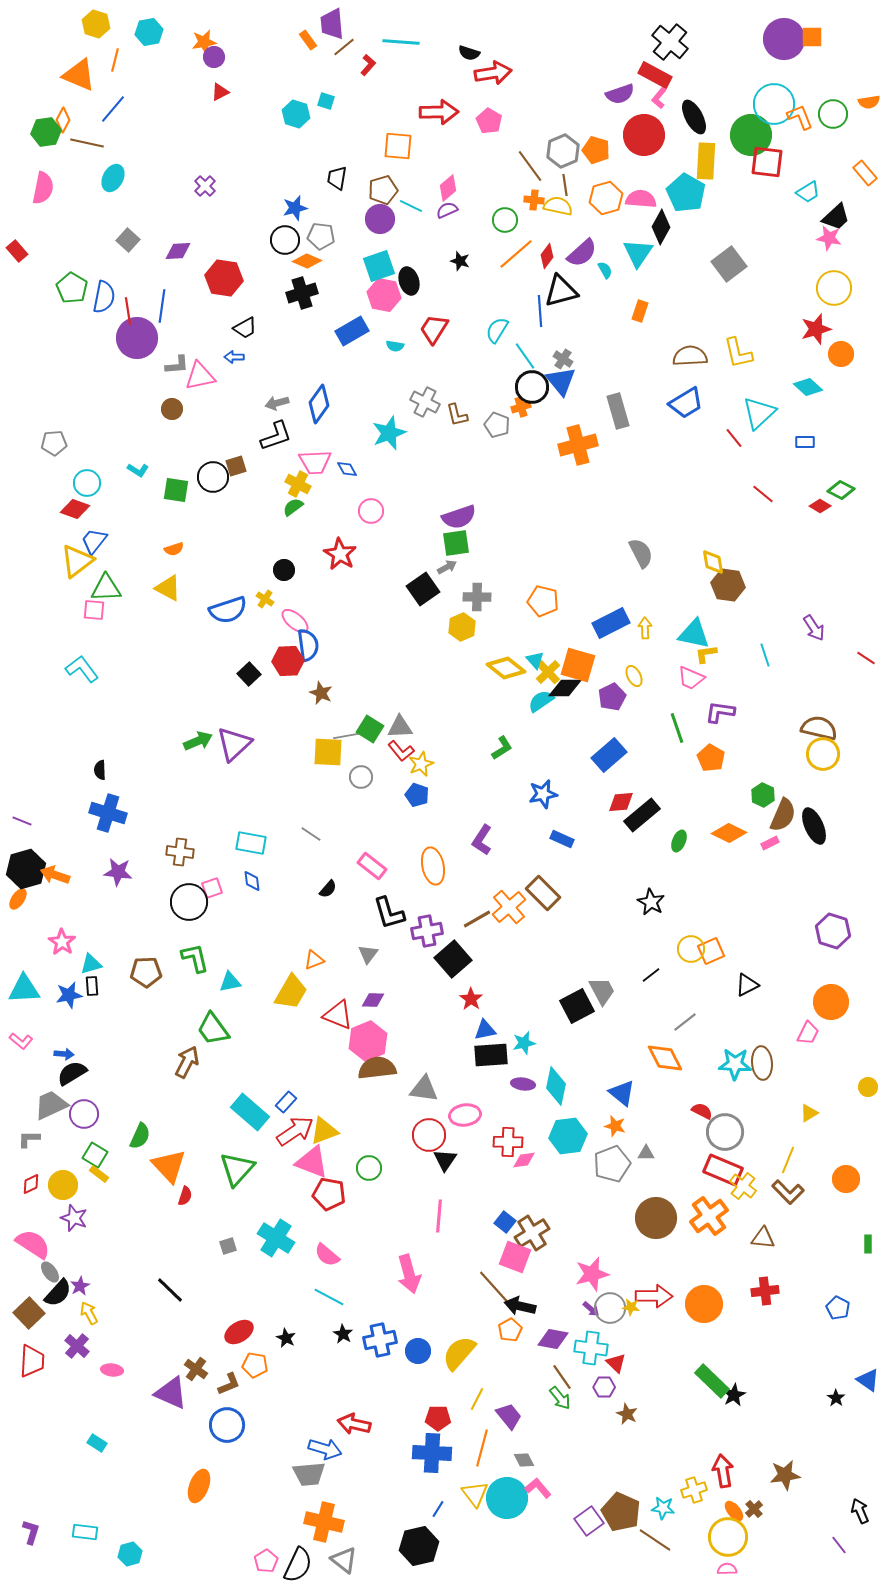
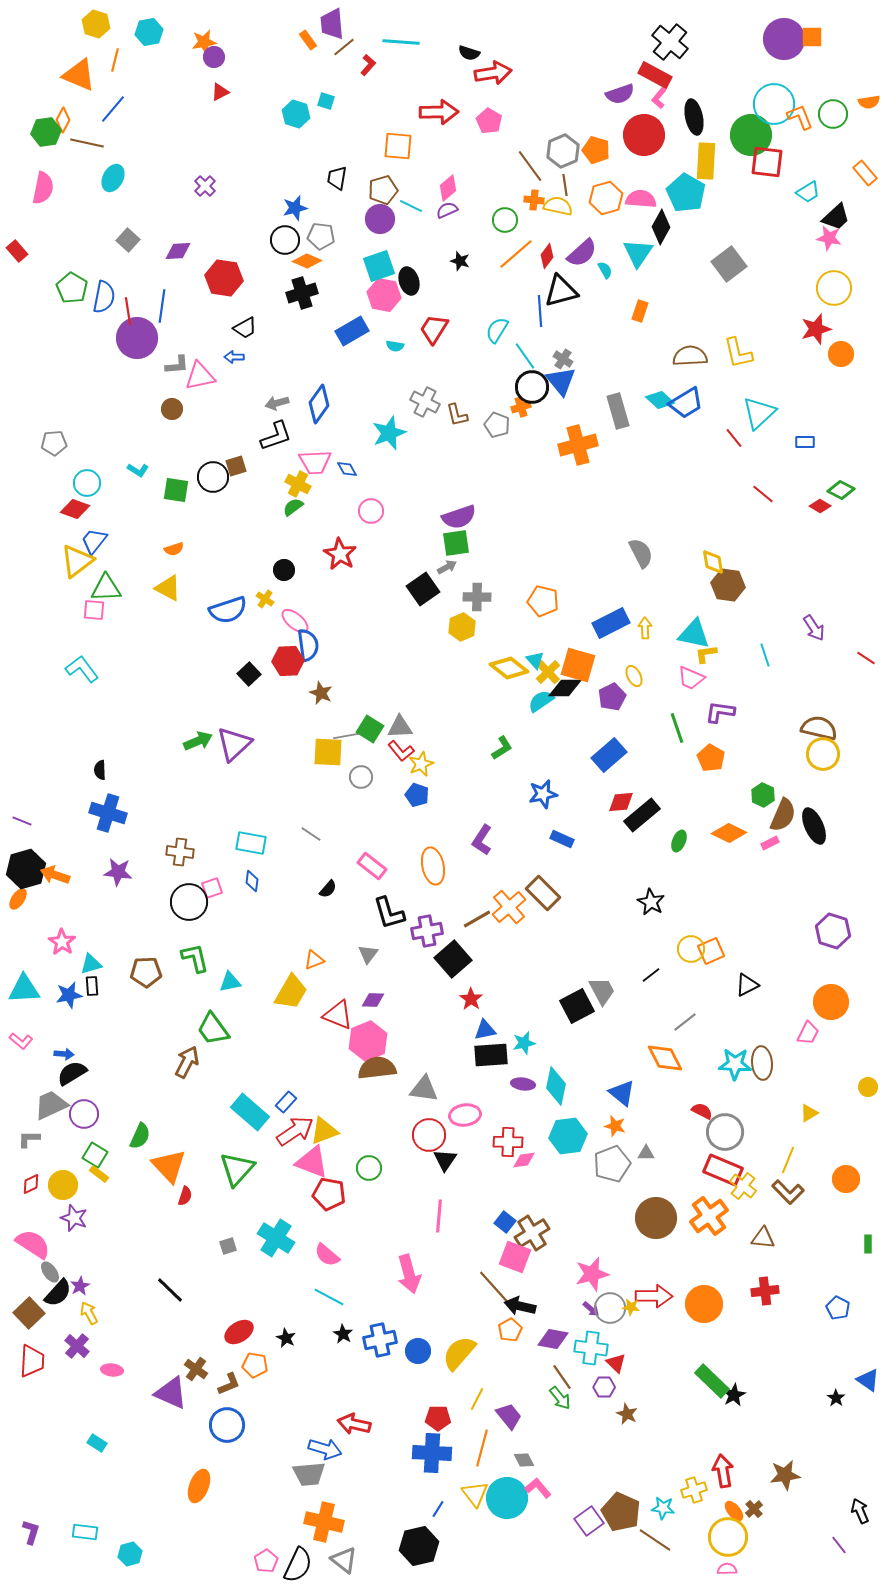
black ellipse at (694, 117): rotated 16 degrees clockwise
cyan diamond at (808, 387): moved 148 px left, 13 px down
yellow diamond at (506, 668): moved 3 px right
blue diamond at (252, 881): rotated 15 degrees clockwise
